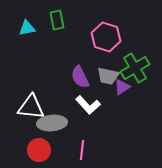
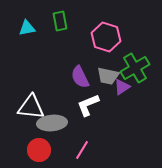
green rectangle: moved 3 px right, 1 px down
white L-shape: rotated 110 degrees clockwise
pink line: rotated 24 degrees clockwise
